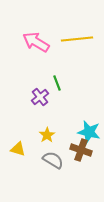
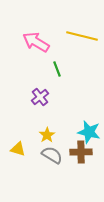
yellow line: moved 5 px right, 3 px up; rotated 20 degrees clockwise
green line: moved 14 px up
brown cross: moved 2 px down; rotated 20 degrees counterclockwise
gray semicircle: moved 1 px left, 5 px up
